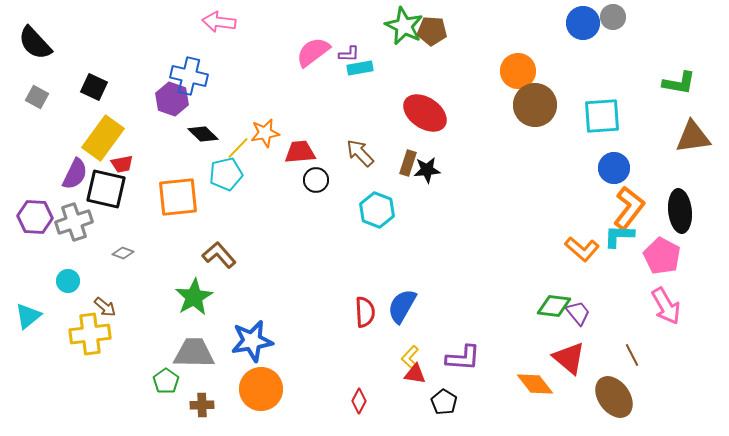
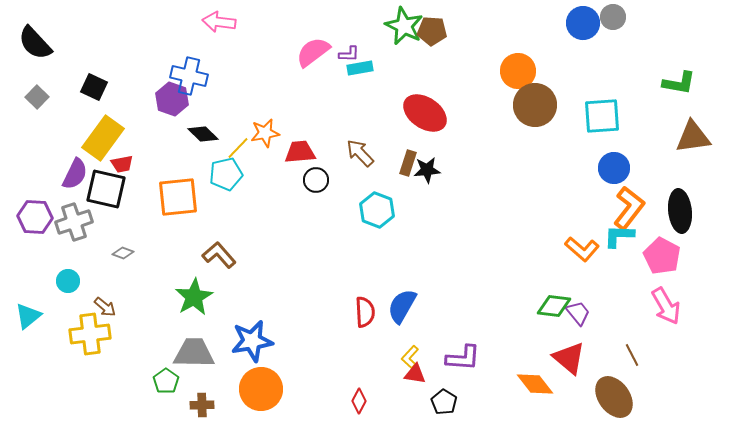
gray square at (37, 97): rotated 15 degrees clockwise
